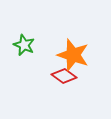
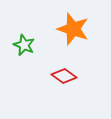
orange star: moved 26 px up
